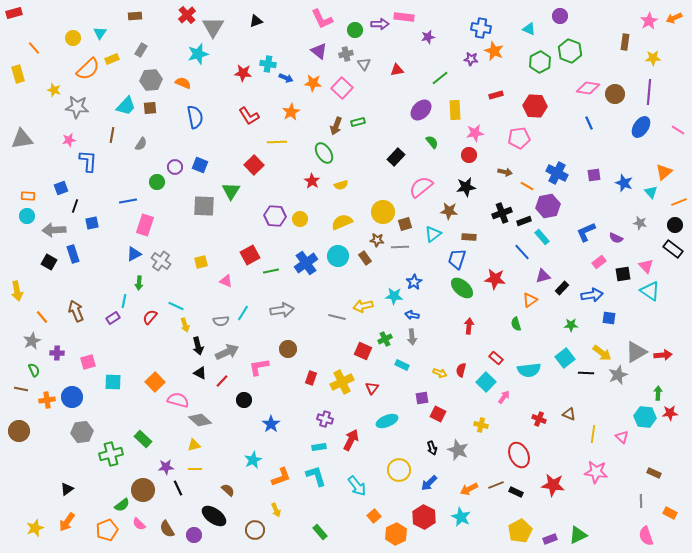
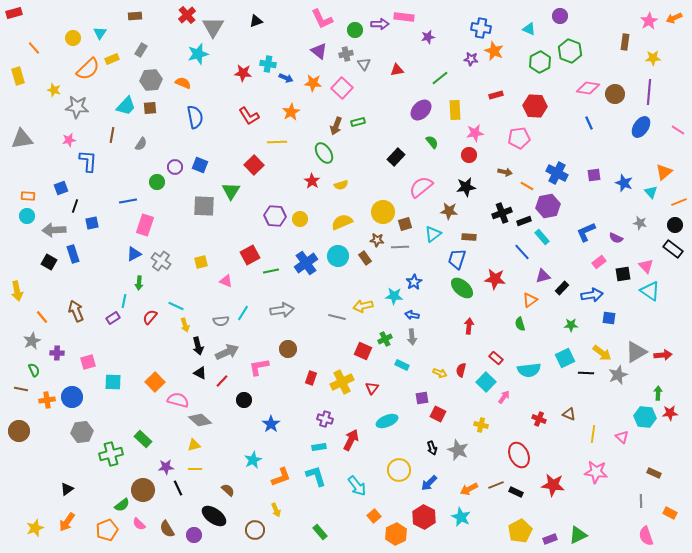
yellow rectangle at (18, 74): moved 2 px down
green semicircle at (516, 324): moved 4 px right
cyan square at (565, 358): rotated 12 degrees clockwise
